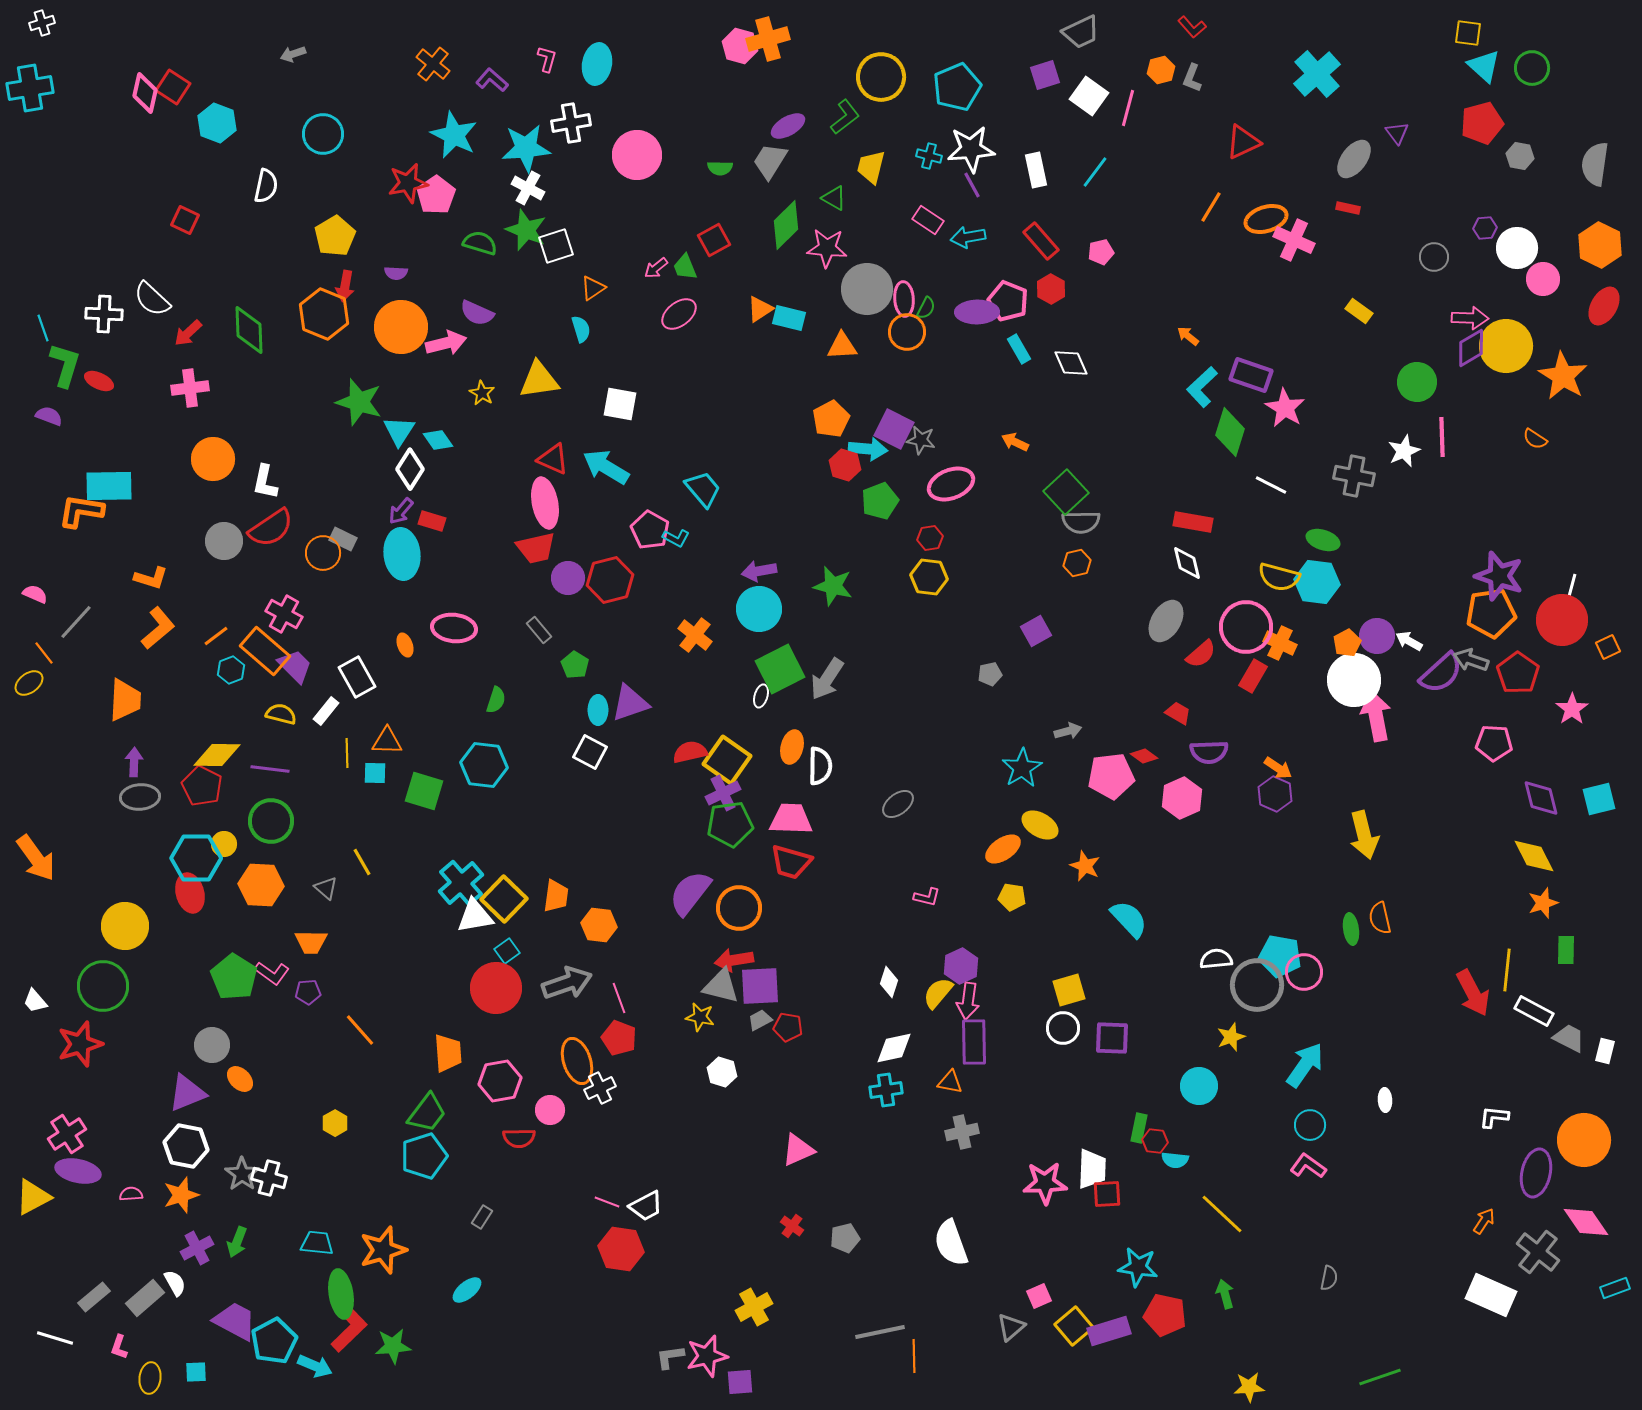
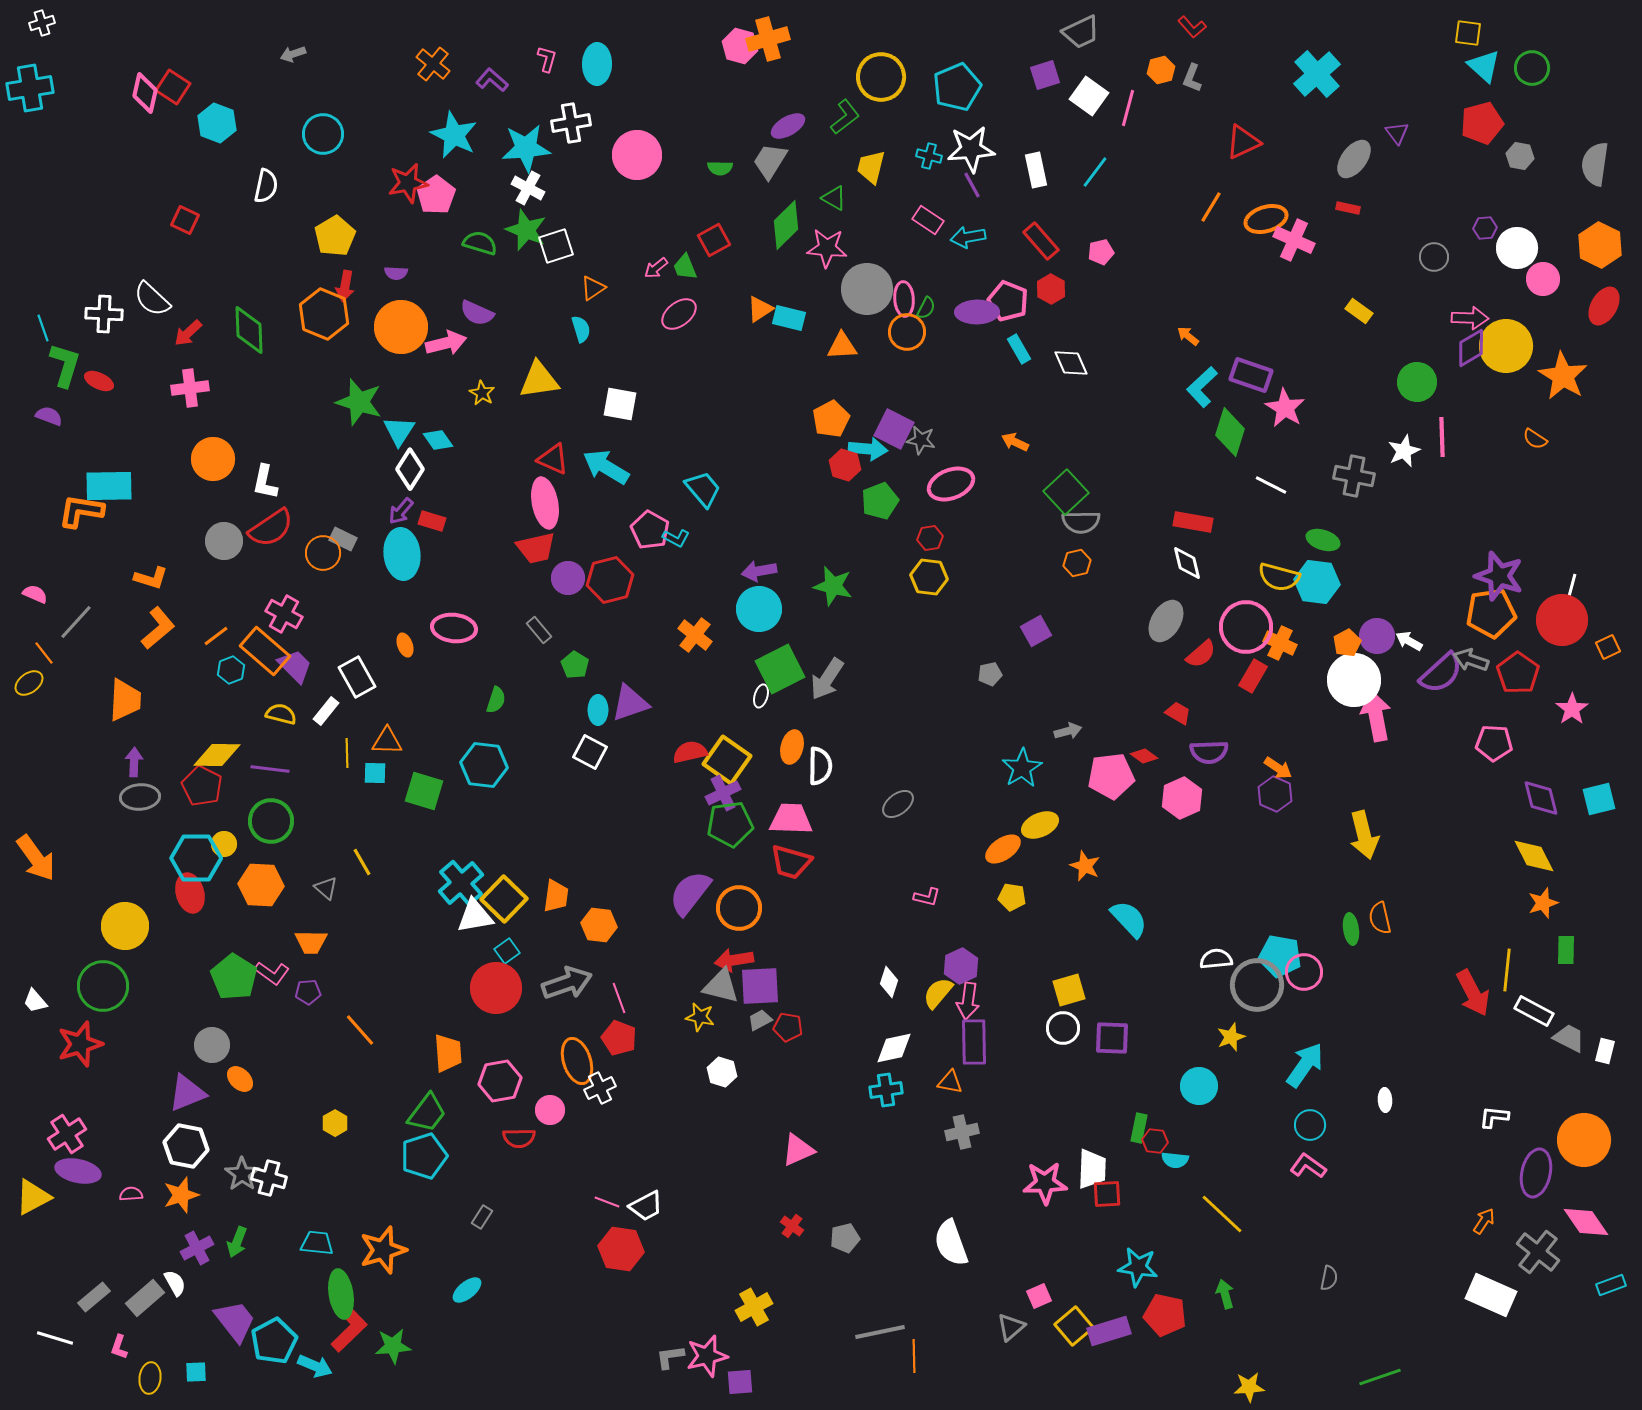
cyan ellipse at (597, 64): rotated 9 degrees counterclockwise
yellow ellipse at (1040, 825): rotated 54 degrees counterclockwise
cyan rectangle at (1615, 1288): moved 4 px left, 3 px up
purple trapezoid at (235, 1321): rotated 24 degrees clockwise
